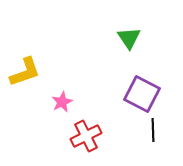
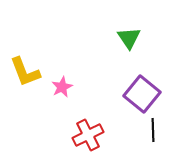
yellow L-shape: rotated 88 degrees clockwise
purple square: rotated 12 degrees clockwise
pink star: moved 15 px up
red cross: moved 2 px right, 1 px up
